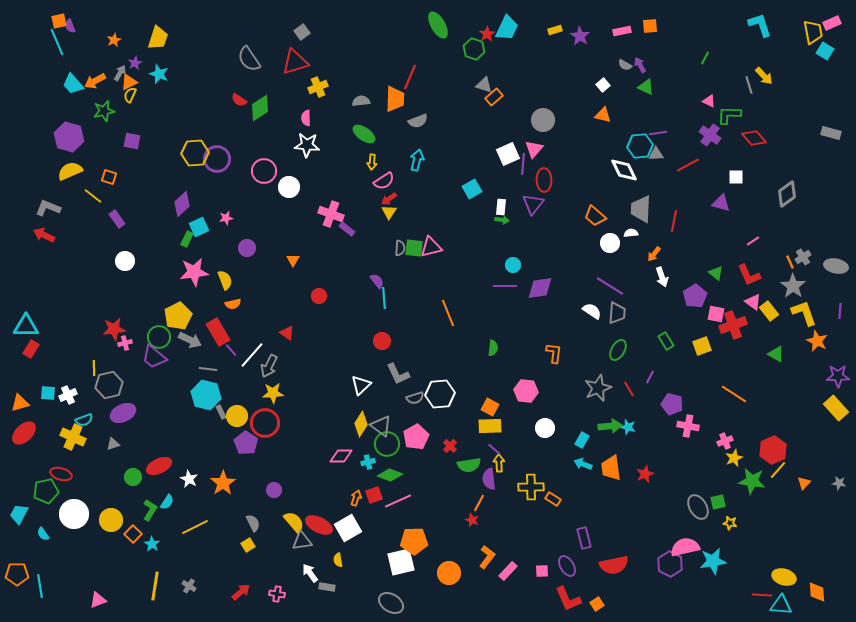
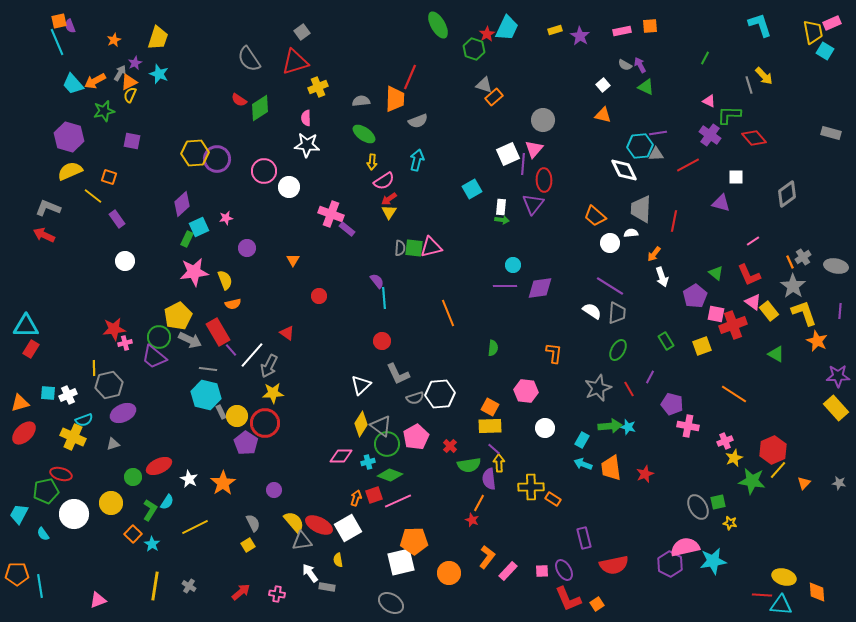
yellow circle at (111, 520): moved 17 px up
purple ellipse at (567, 566): moved 3 px left, 4 px down
